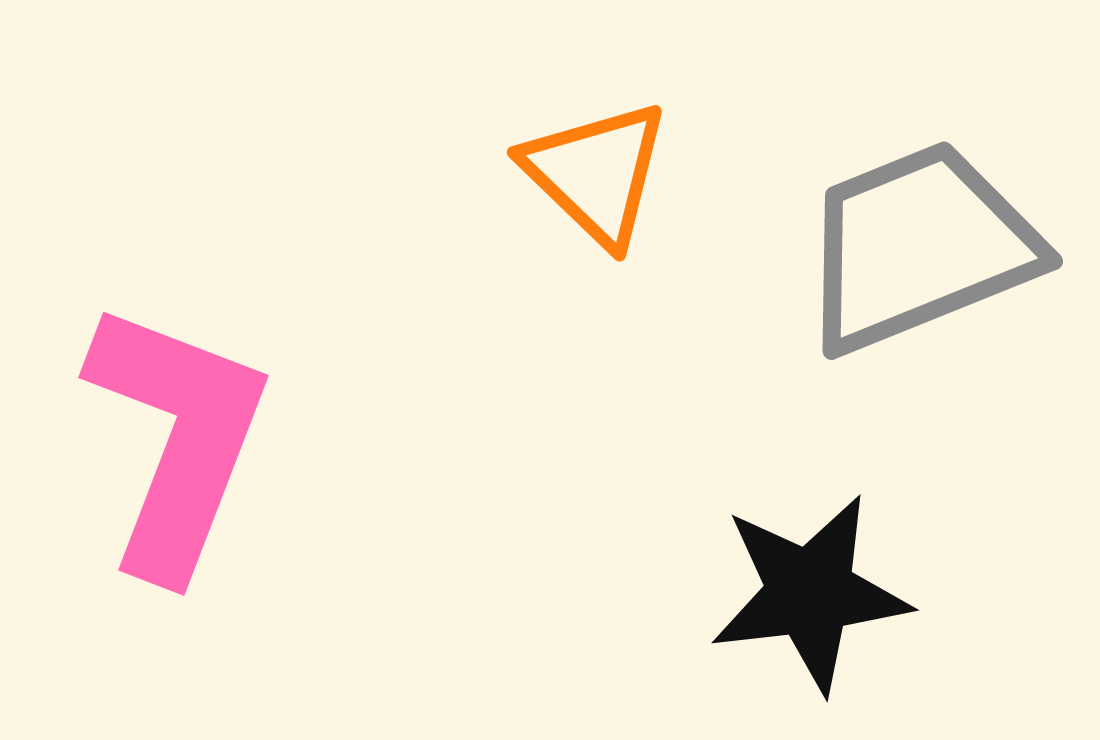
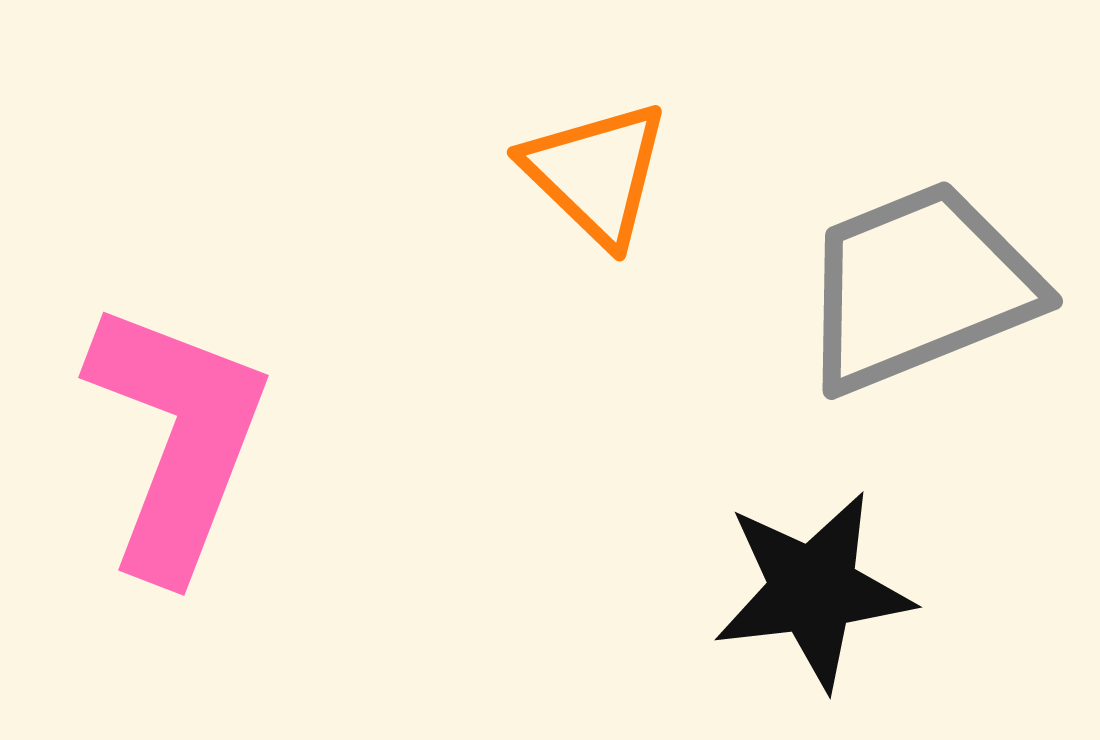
gray trapezoid: moved 40 px down
black star: moved 3 px right, 3 px up
